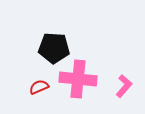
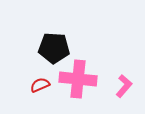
red semicircle: moved 1 px right, 2 px up
